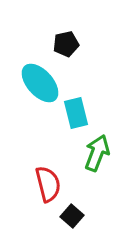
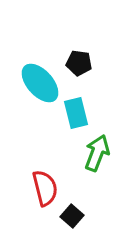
black pentagon: moved 13 px right, 19 px down; rotated 20 degrees clockwise
red semicircle: moved 3 px left, 4 px down
